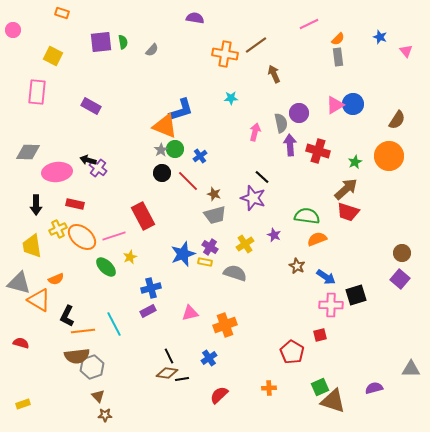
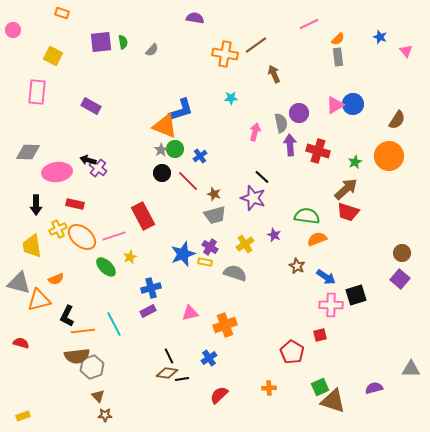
orange triangle at (39, 300): rotated 45 degrees counterclockwise
yellow rectangle at (23, 404): moved 12 px down
